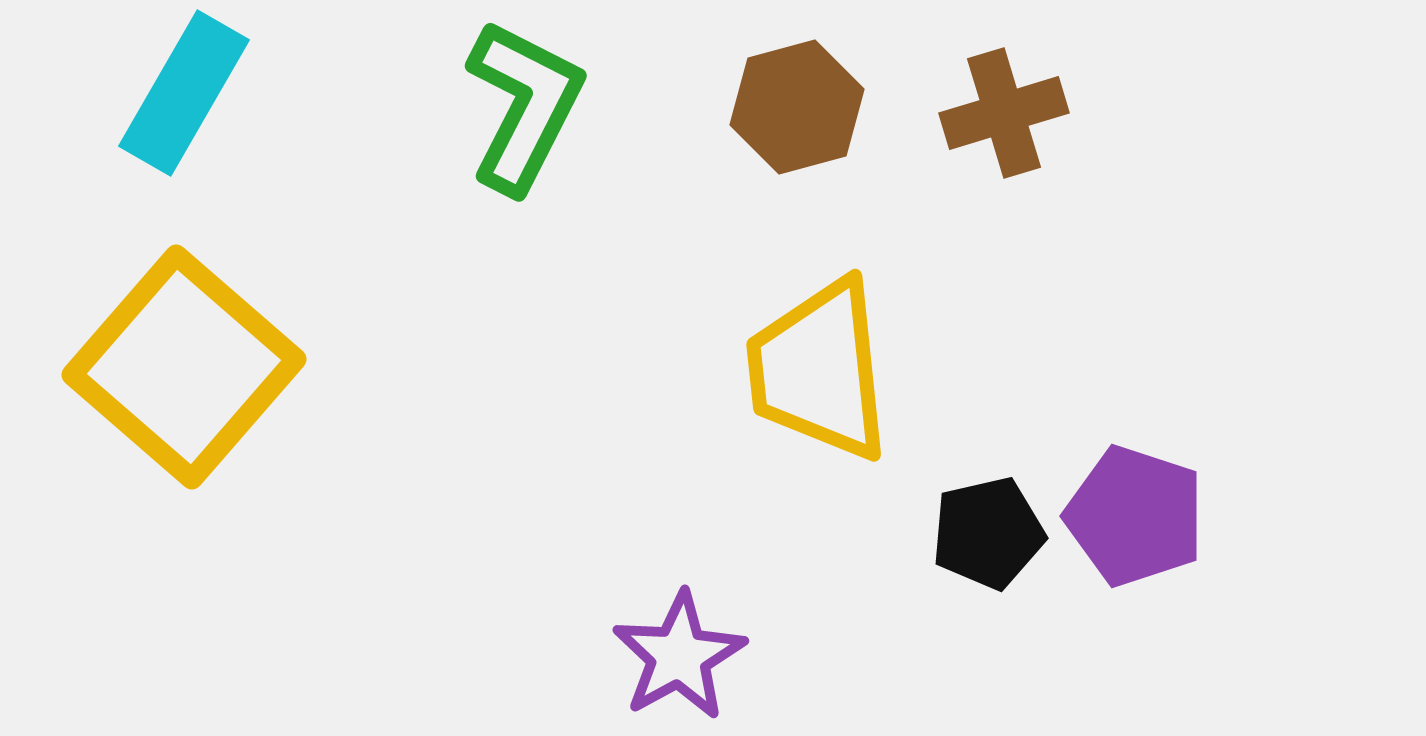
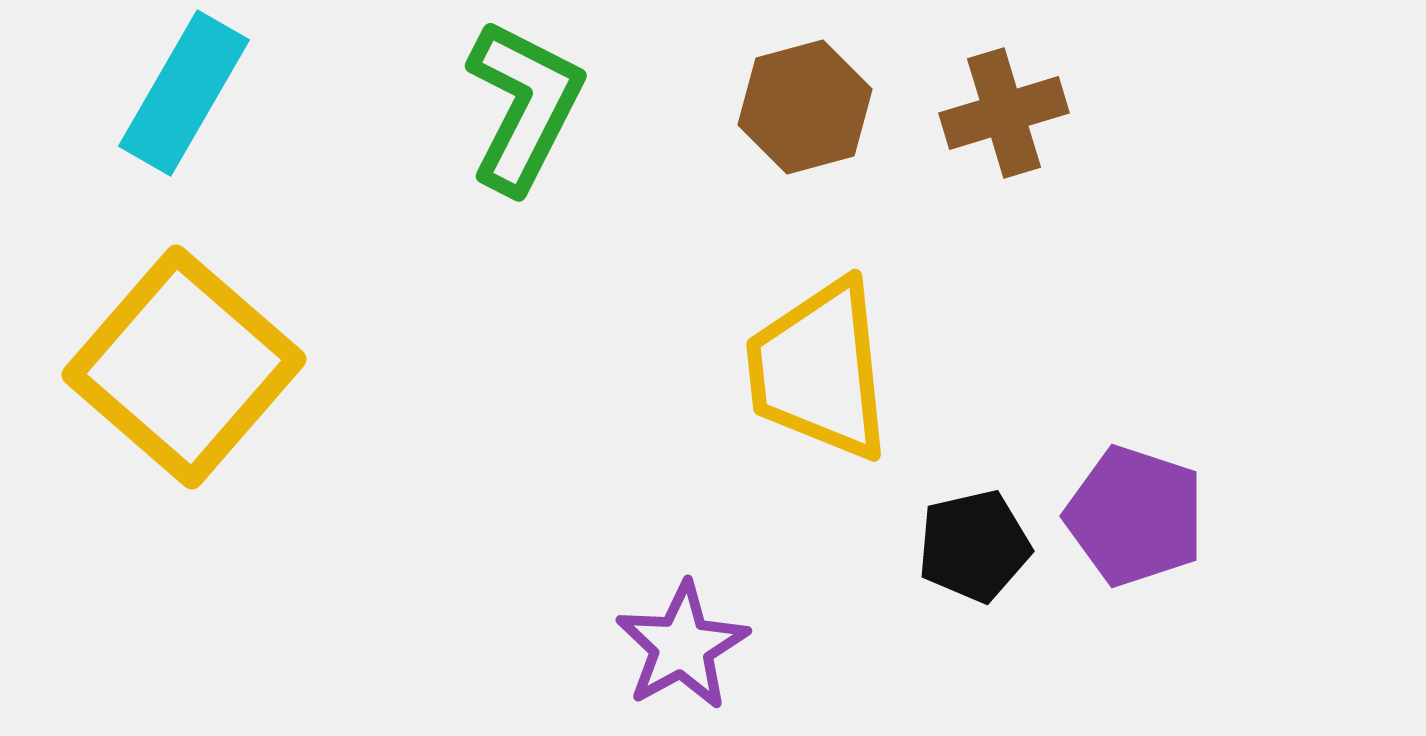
brown hexagon: moved 8 px right
black pentagon: moved 14 px left, 13 px down
purple star: moved 3 px right, 10 px up
